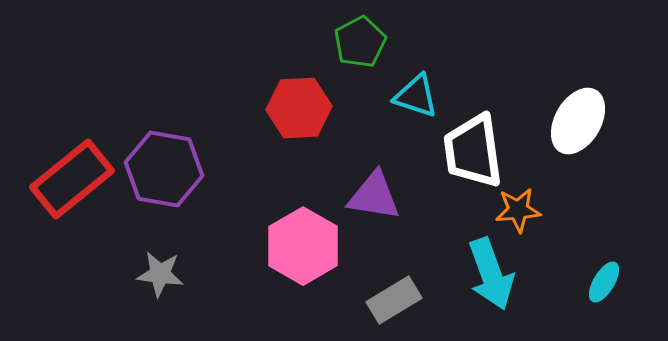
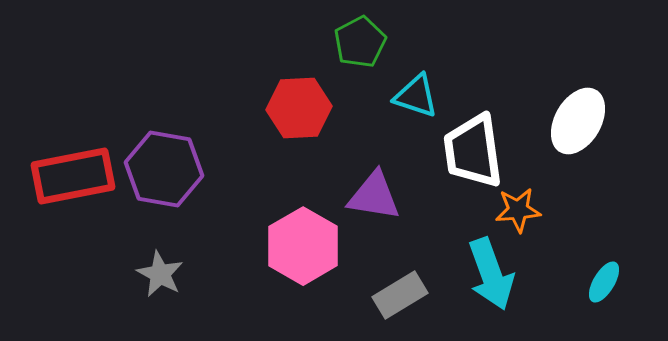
red rectangle: moved 1 px right, 3 px up; rotated 28 degrees clockwise
gray star: rotated 21 degrees clockwise
gray rectangle: moved 6 px right, 5 px up
